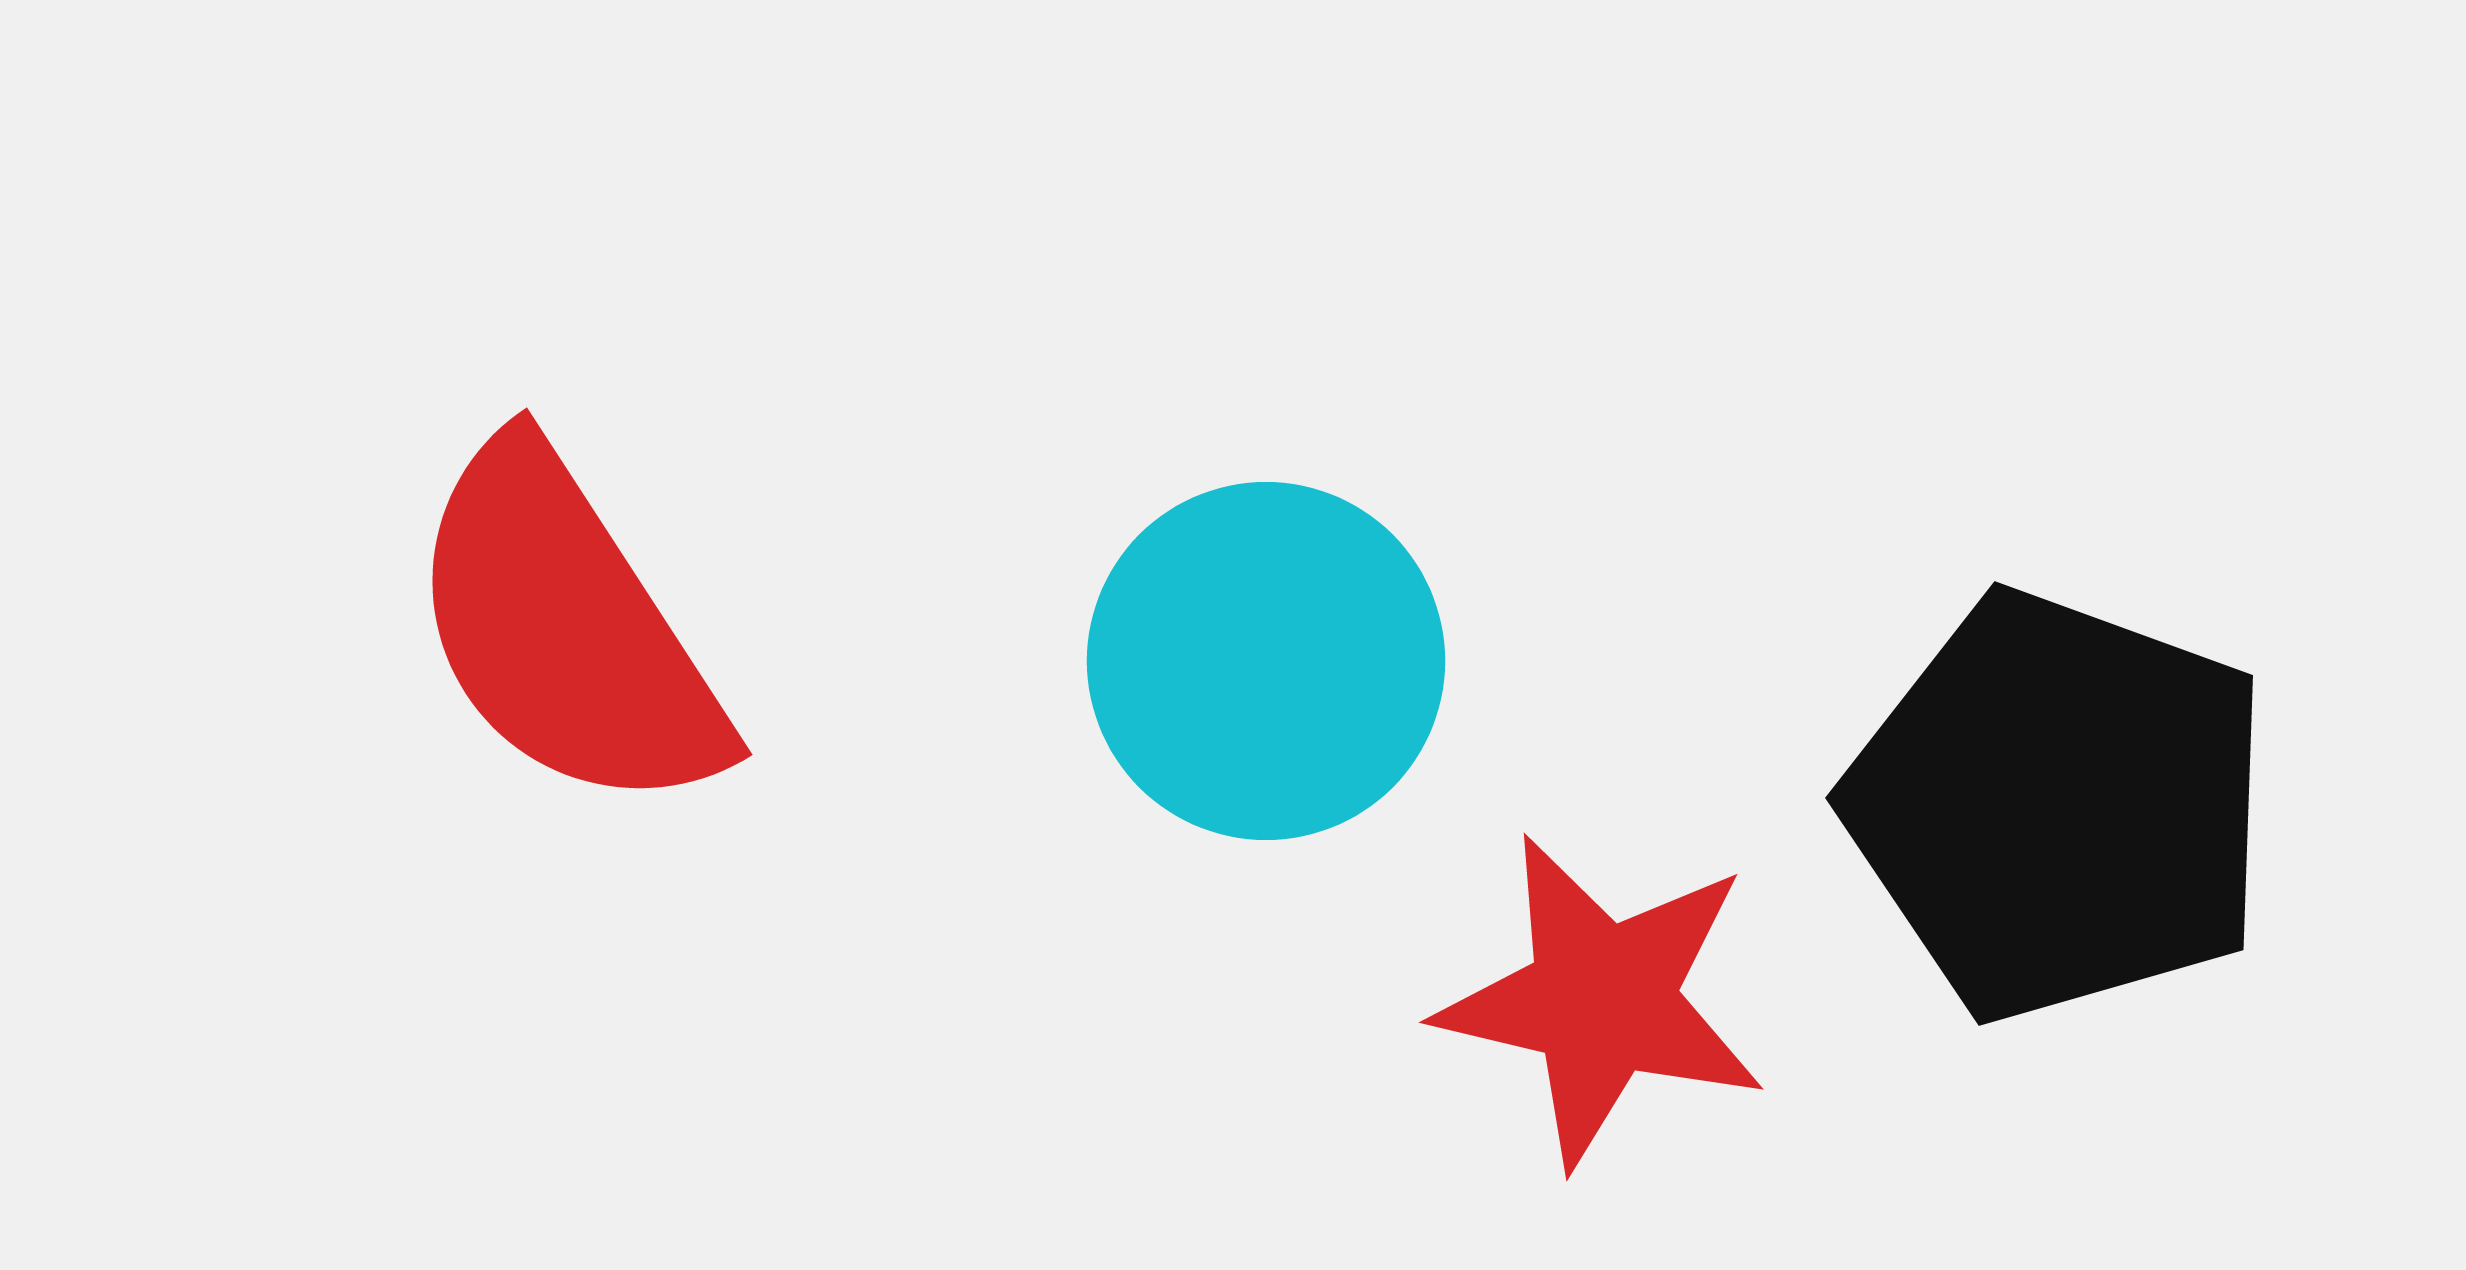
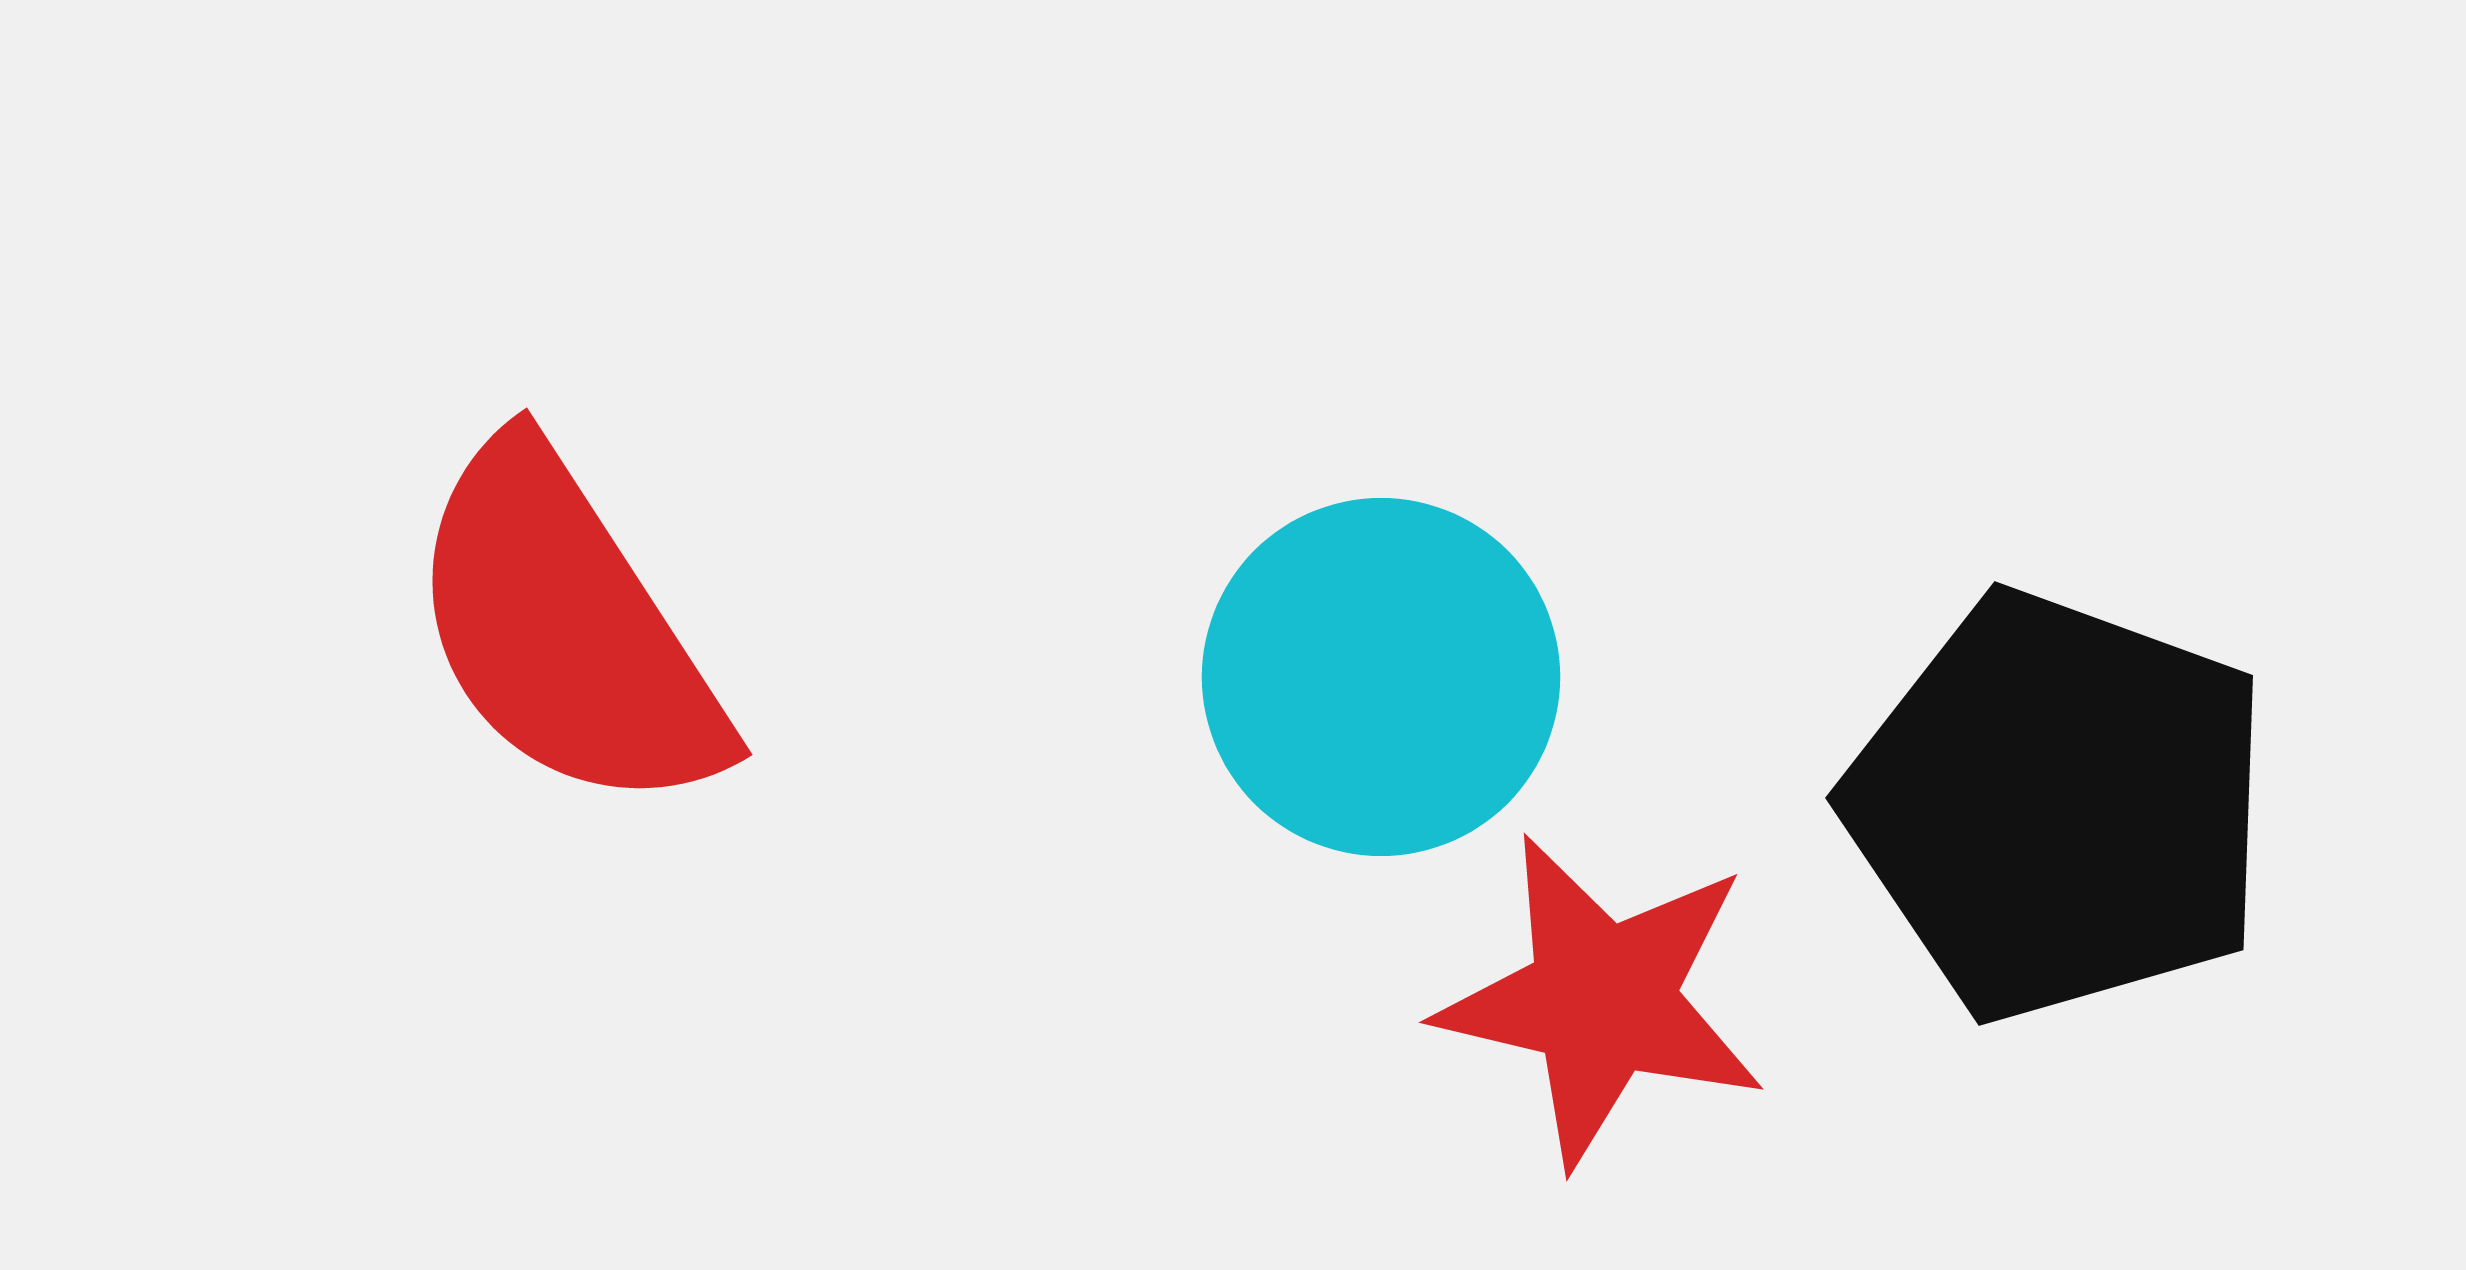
cyan circle: moved 115 px right, 16 px down
